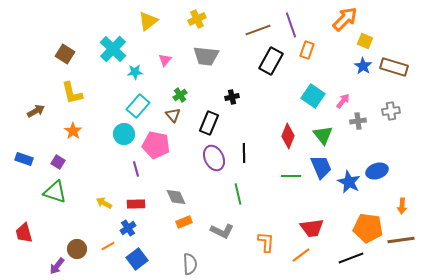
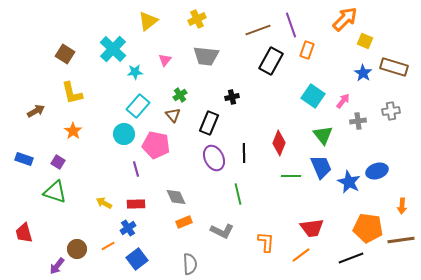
blue star at (363, 66): moved 7 px down
red diamond at (288, 136): moved 9 px left, 7 px down
